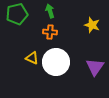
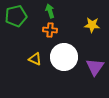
green pentagon: moved 1 px left, 2 px down
yellow star: rotated 14 degrees counterclockwise
orange cross: moved 2 px up
yellow triangle: moved 3 px right, 1 px down
white circle: moved 8 px right, 5 px up
